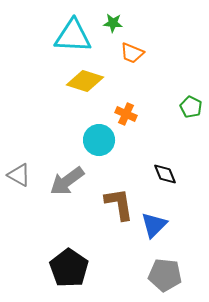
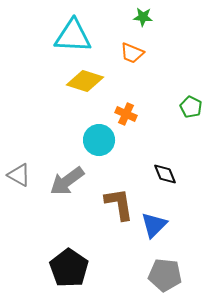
green star: moved 30 px right, 6 px up
